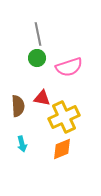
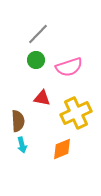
gray line: rotated 55 degrees clockwise
green circle: moved 1 px left, 2 px down
brown semicircle: moved 15 px down
yellow cross: moved 12 px right, 4 px up
cyan arrow: moved 1 px down
